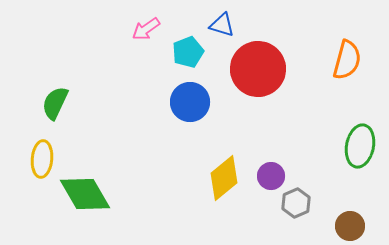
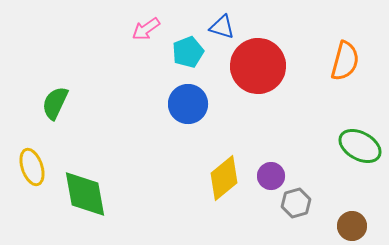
blue triangle: moved 2 px down
orange semicircle: moved 2 px left, 1 px down
red circle: moved 3 px up
blue circle: moved 2 px left, 2 px down
green ellipse: rotated 72 degrees counterclockwise
yellow ellipse: moved 10 px left, 8 px down; rotated 24 degrees counterclockwise
green diamond: rotated 20 degrees clockwise
gray hexagon: rotated 8 degrees clockwise
brown circle: moved 2 px right
